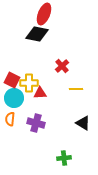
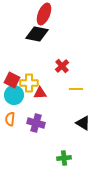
cyan circle: moved 3 px up
